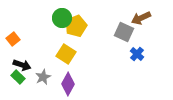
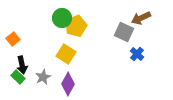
black arrow: rotated 60 degrees clockwise
